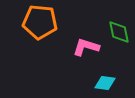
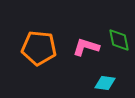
orange pentagon: moved 1 px left, 26 px down
green diamond: moved 8 px down
